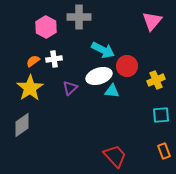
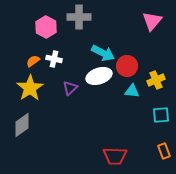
cyan arrow: moved 3 px down
white cross: rotated 21 degrees clockwise
cyan triangle: moved 20 px right
red trapezoid: rotated 135 degrees clockwise
